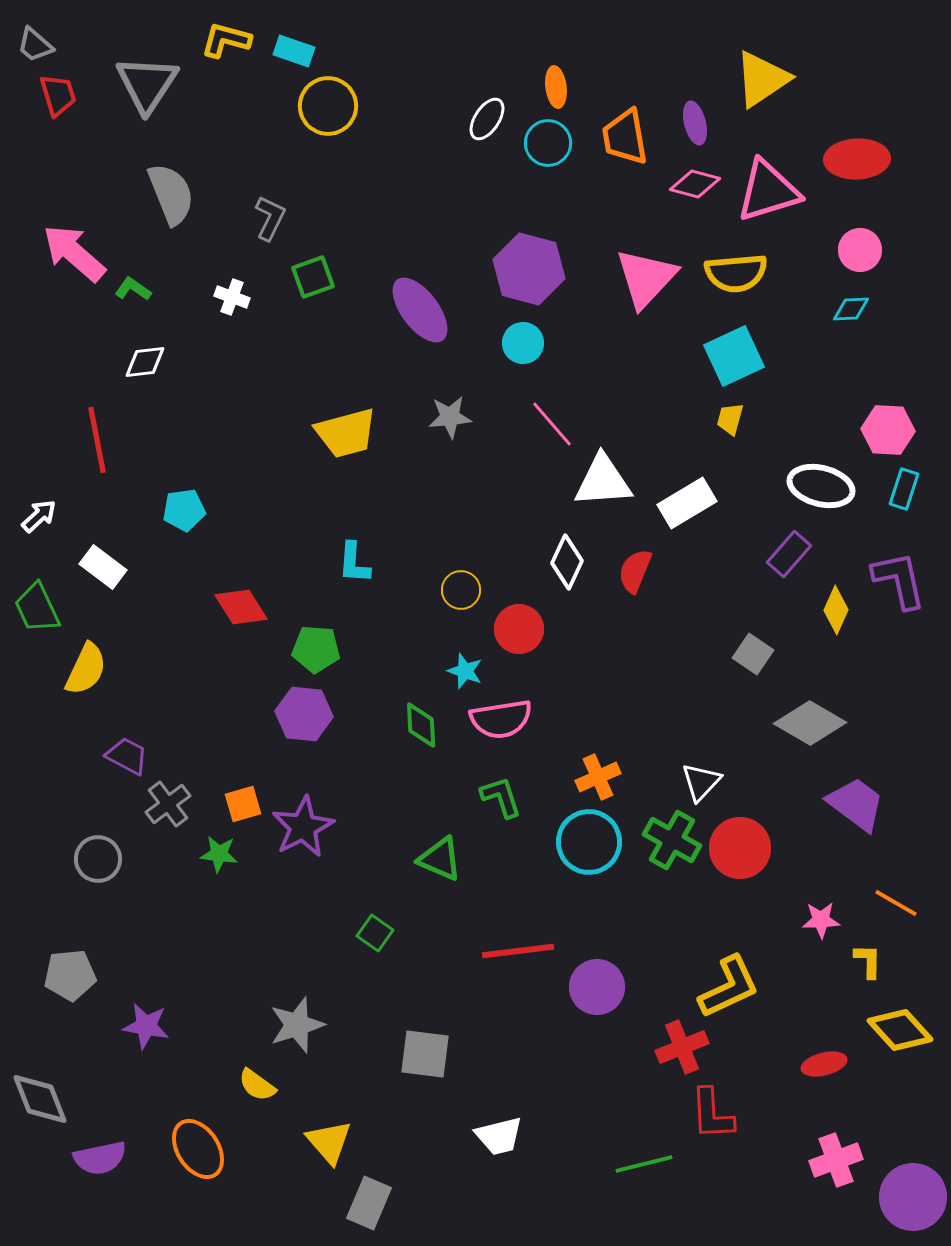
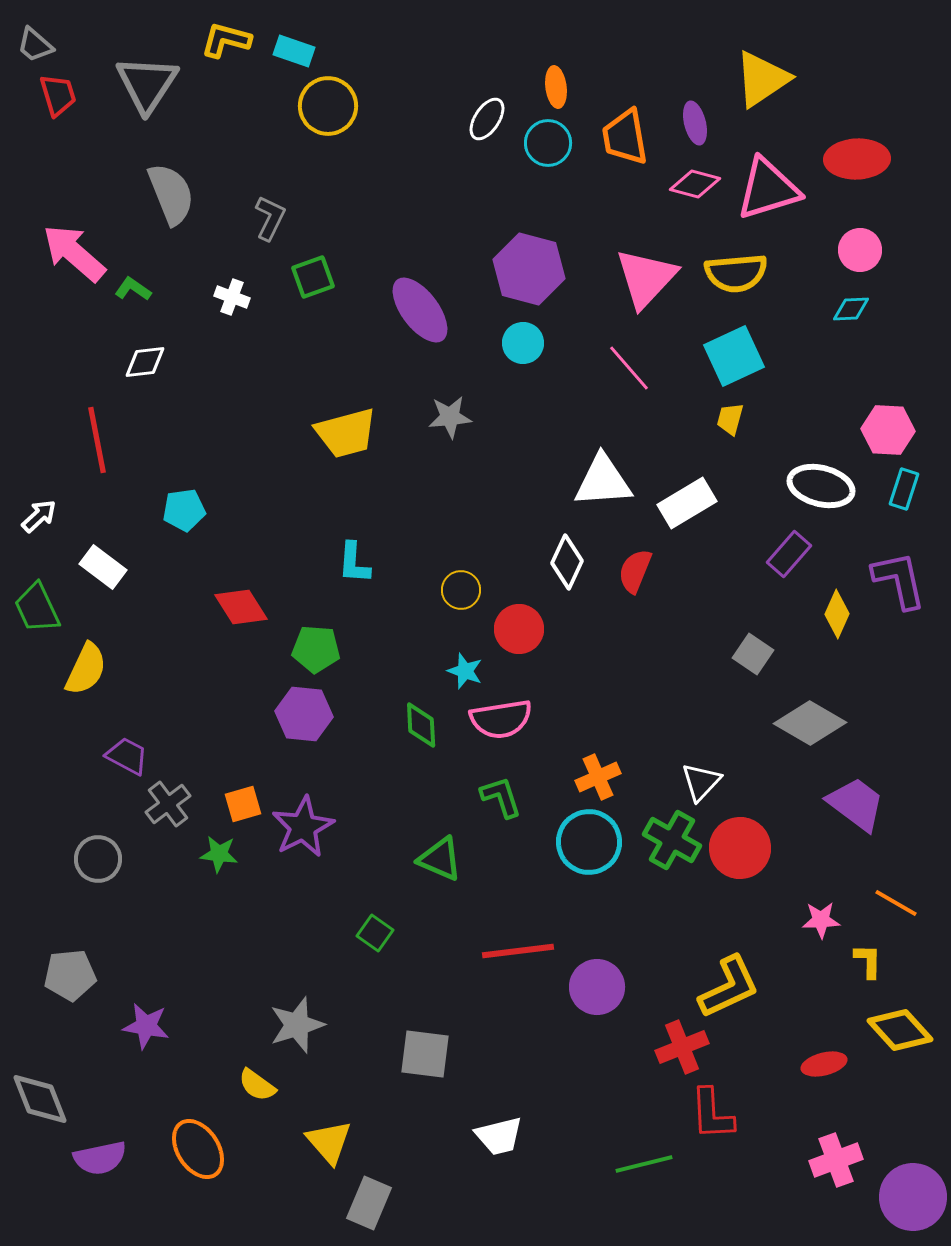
pink triangle at (768, 191): moved 2 px up
pink line at (552, 424): moved 77 px right, 56 px up
yellow diamond at (836, 610): moved 1 px right, 4 px down
